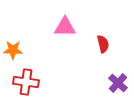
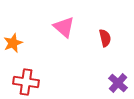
pink triangle: moved 1 px left; rotated 40 degrees clockwise
red semicircle: moved 2 px right, 6 px up
orange star: moved 7 px up; rotated 24 degrees counterclockwise
